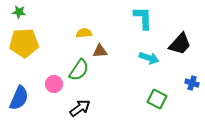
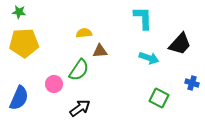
green square: moved 2 px right, 1 px up
